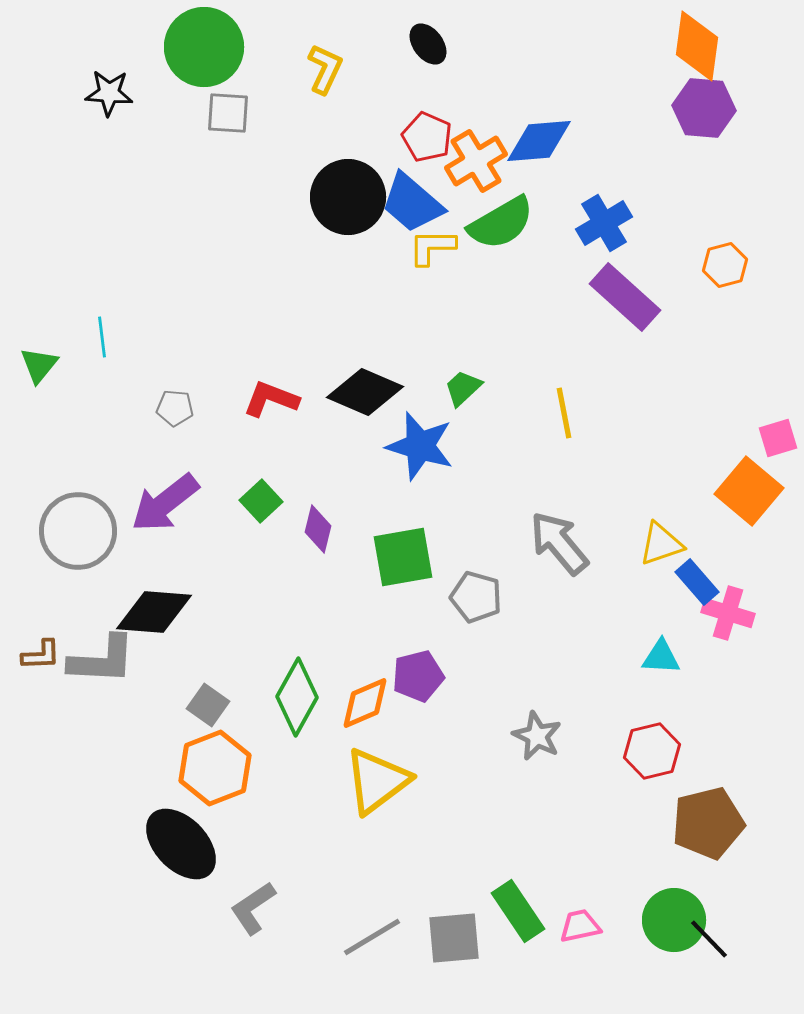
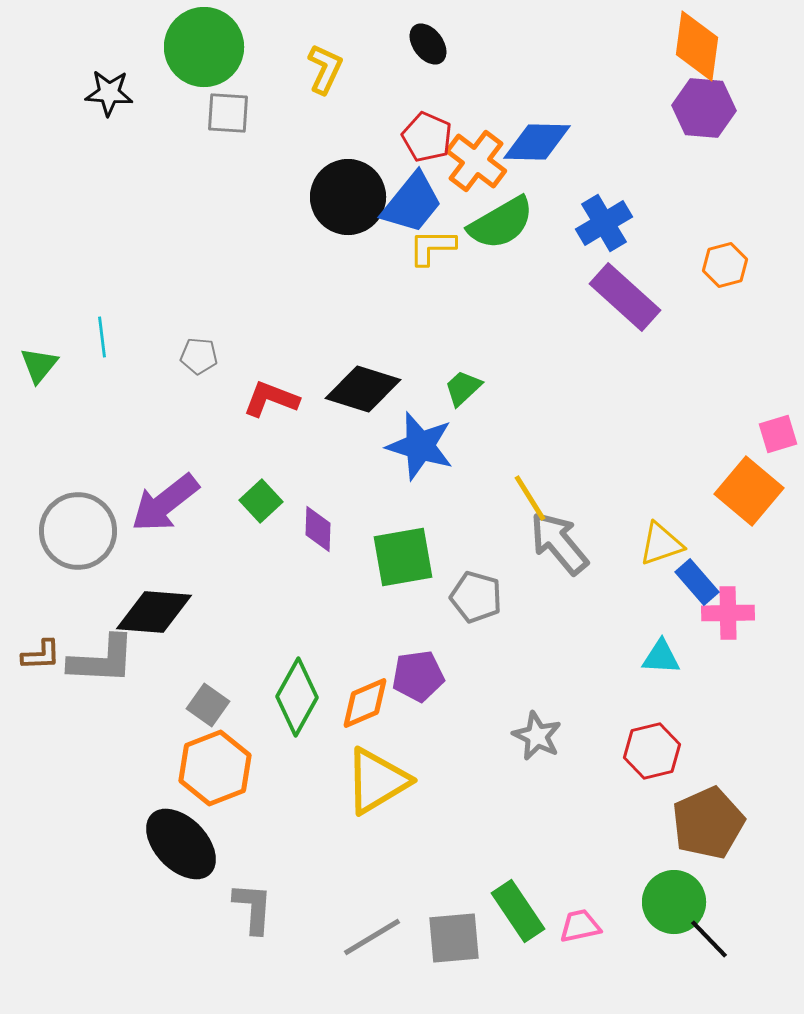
blue diamond at (539, 141): moved 2 px left, 1 px down; rotated 6 degrees clockwise
orange cross at (476, 161): rotated 22 degrees counterclockwise
blue trapezoid at (412, 203): rotated 92 degrees counterclockwise
black diamond at (365, 392): moved 2 px left, 3 px up; rotated 6 degrees counterclockwise
gray pentagon at (175, 408): moved 24 px right, 52 px up
yellow line at (564, 413): moved 34 px left, 85 px down; rotated 21 degrees counterclockwise
pink square at (778, 438): moved 4 px up
purple diamond at (318, 529): rotated 12 degrees counterclockwise
pink cross at (728, 613): rotated 18 degrees counterclockwise
purple pentagon at (418, 676): rotated 6 degrees clockwise
yellow triangle at (377, 781): rotated 6 degrees clockwise
brown pentagon at (708, 823): rotated 10 degrees counterclockwise
gray L-shape at (253, 908): rotated 128 degrees clockwise
green circle at (674, 920): moved 18 px up
